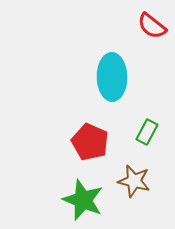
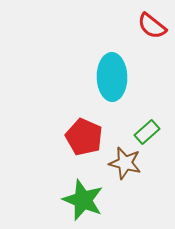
green rectangle: rotated 20 degrees clockwise
red pentagon: moved 6 px left, 5 px up
brown star: moved 9 px left, 18 px up
